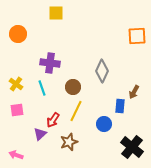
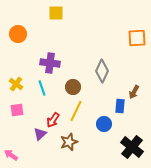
orange square: moved 2 px down
pink arrow: moved 5 px left; rotated 16 degrees clockwise
